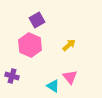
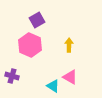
yellow arrow: rotated 48 degrees counterclockwise
pink triangle: rotated 21 degrees counterclockwise
